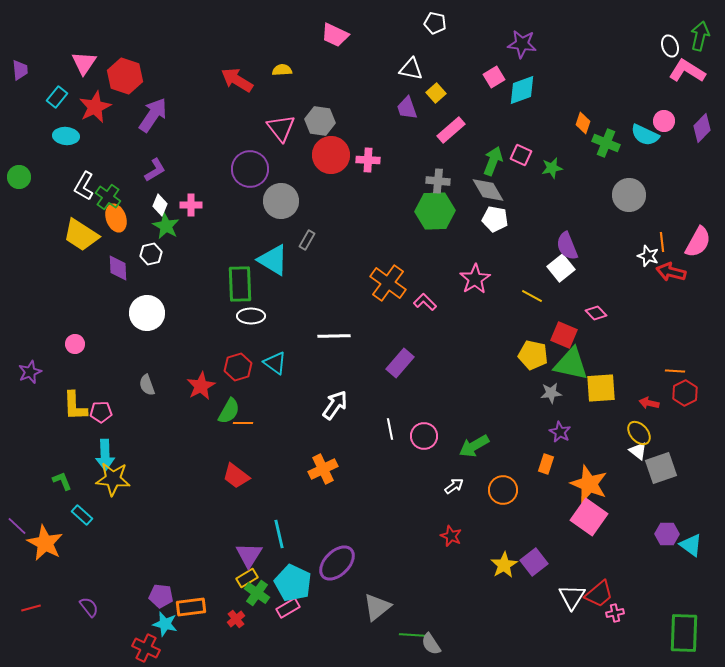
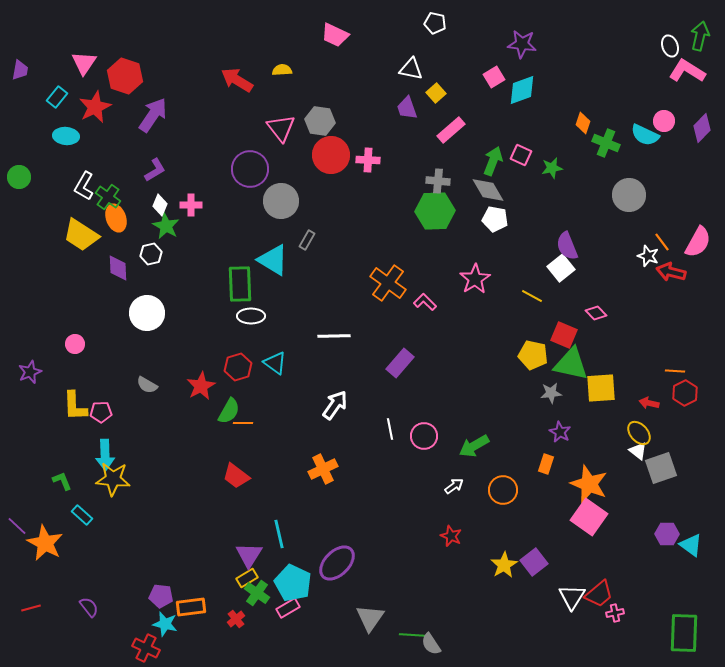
purple trapezoid at (20, 70): rotated 15 degrees clockwise
orange line at (662, 242): rotated 30 degrees counterclockwise
gray semicircle at (147, 385): rotated 40 degrees counterclockwise
gray triangle at (377, 607): moved 7 px left, 11 px down; rotated 16 degrees counterclockwise
